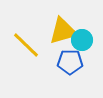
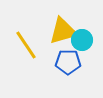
yellow line: rotated 12 degrees clockwise
blue pentagon: moved 2 px left
